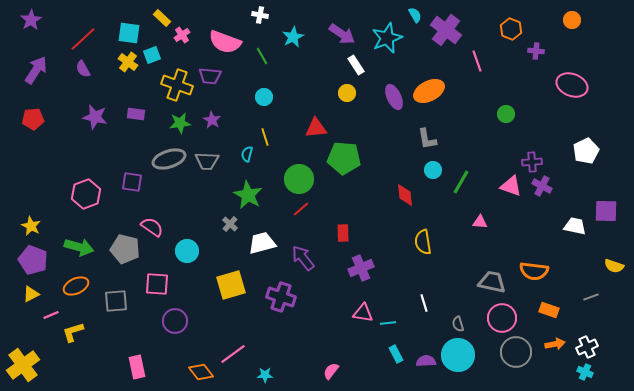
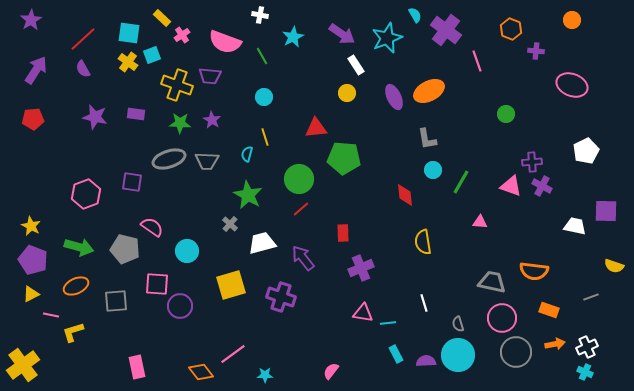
green star at (180, 123): rotated 10 degrees clockwise
pink line at (51, 315): rotated 35 degrees clockwise
purple circle at (175, 321): moved 5 px right, 15 px up
